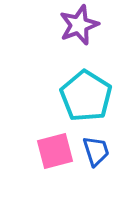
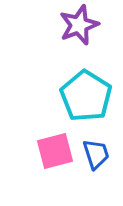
blue trapezoid: moved 3 px down
